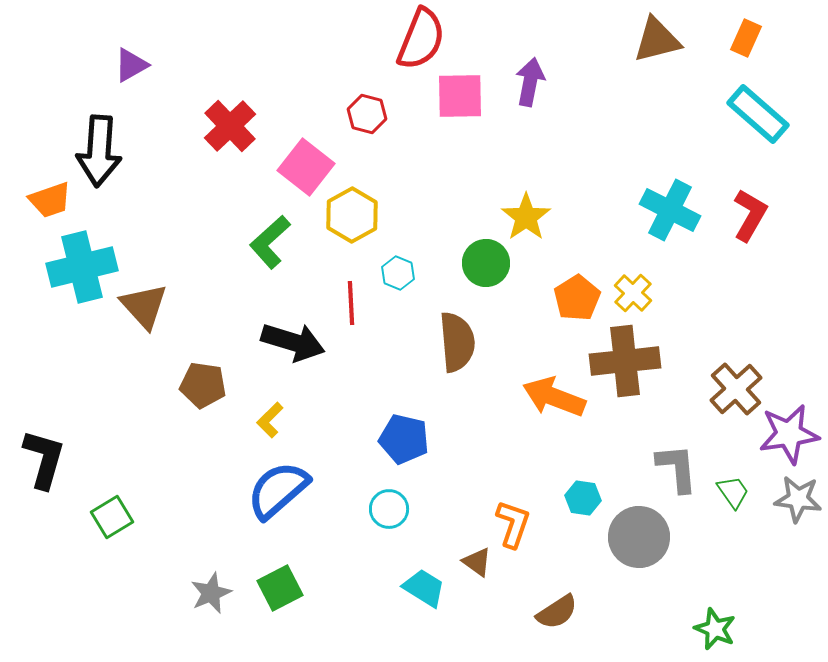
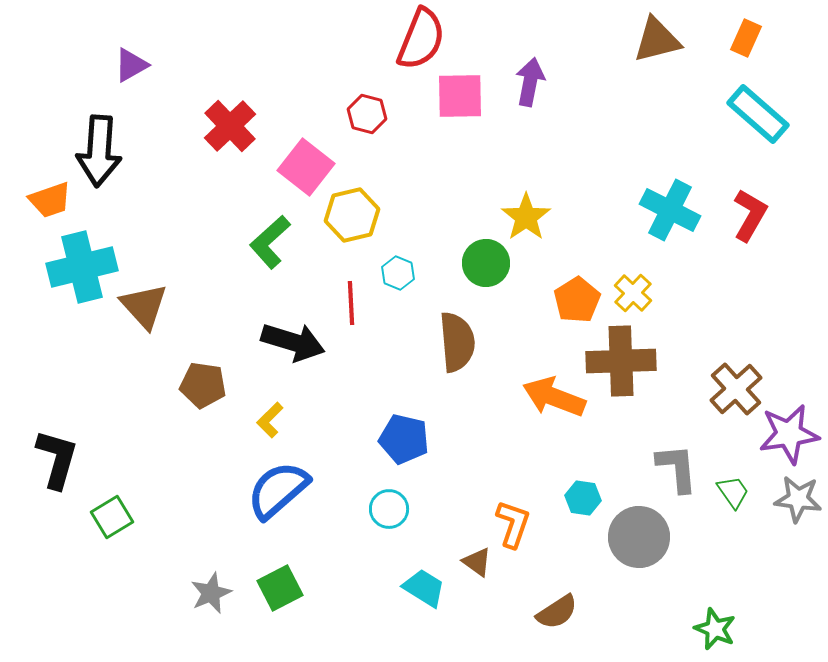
yellow hexagon at (352, 215): rotated 16 degrees clockwise
orange pentagon at (577, 298): moved 2 px down
brown cross at (625, 361): moved 4 px left; rotated 4 degrees clockwise
black L-shape at (44, 459): moved 13 px right
